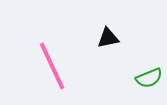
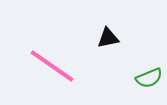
pink line: rotated 30 degrees counterclockwise
